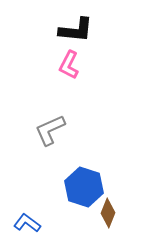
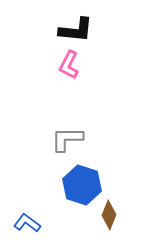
gray L-shape: moved 17 px right, 9 px down; rotated 24 degrees clockwise
blue hexagon: moved 2 px left, 2 px up
brown diamond: moved 1 px right, 2 px down
